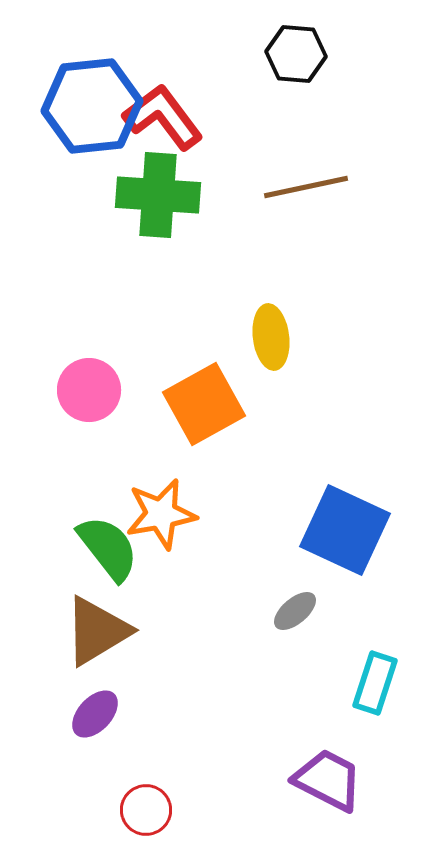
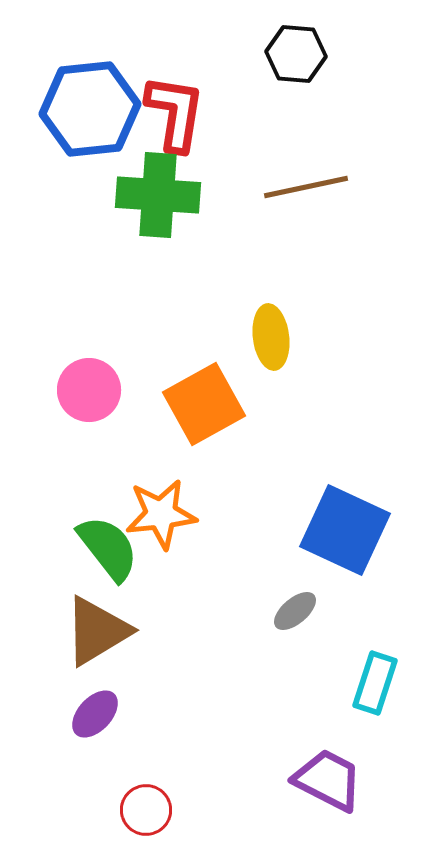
blue hexagon: moved 2 px left, 3 px down
red L-shape: moved 12 px right, 4 px up; rotated 46 degrees clockwise
orange star: rotated 4 degrees clockwise
